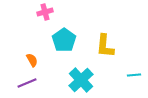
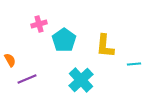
pink cross: moved 6 px left, 12 px down
orange semicircle: moved 22 px left
cyan line: moved 11 px up
purple line: moved 4 px up
